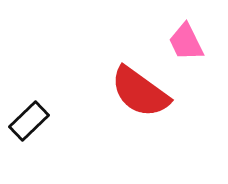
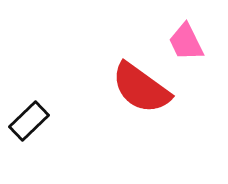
red semicircle: moved 1 px right, 4 px up
